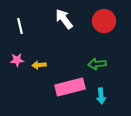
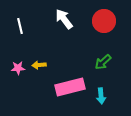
pink star: moved 1 px right, 8 px down
green arrow: moved 6 px right, 2 px up; rotated 36 degrees counterclockwise
